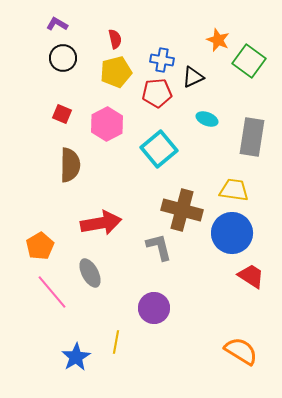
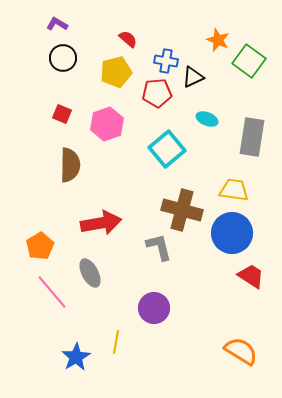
red semicircle: moved 13 px right; rotated 36 degrees counterclockwise
blue cross: moved 4 px right, 1 px down
pink hexagon: rotated 8 degrees clockwise
cyan square: moved 8 px right
